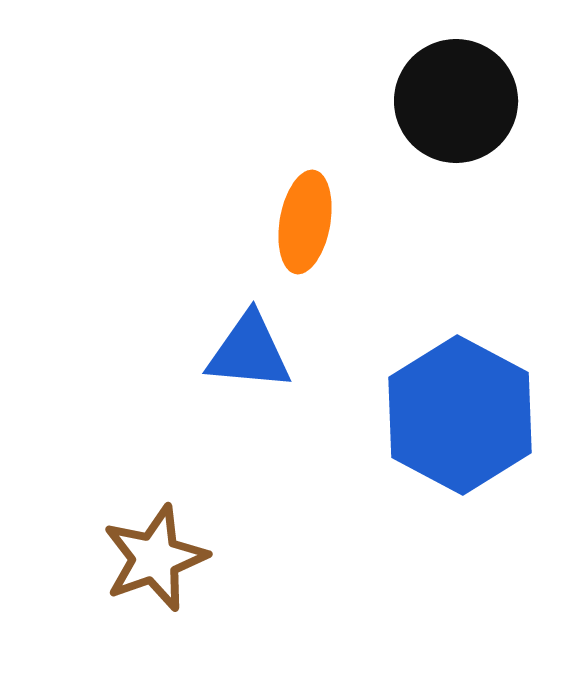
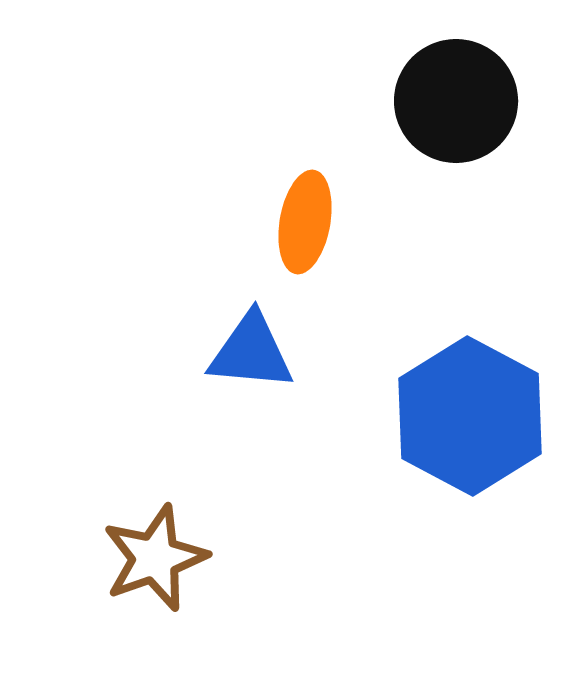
blue triangle: moved 2 px right
blue hexagon: moved 10 px right, 1 px down
